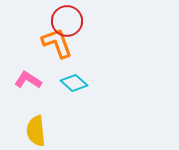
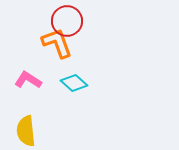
yellow semicircle: moved 10 px left
